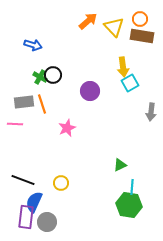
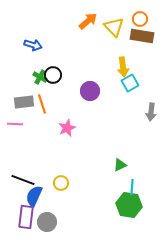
blue semicircle: moved 6 px up
